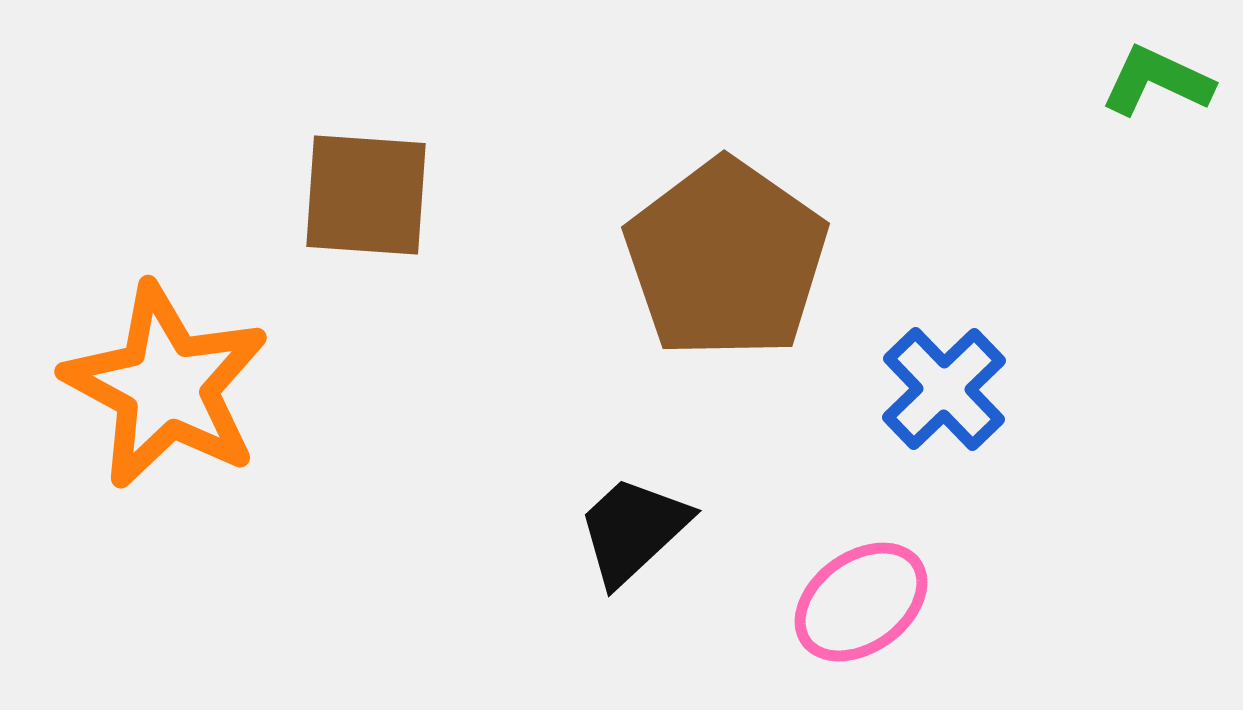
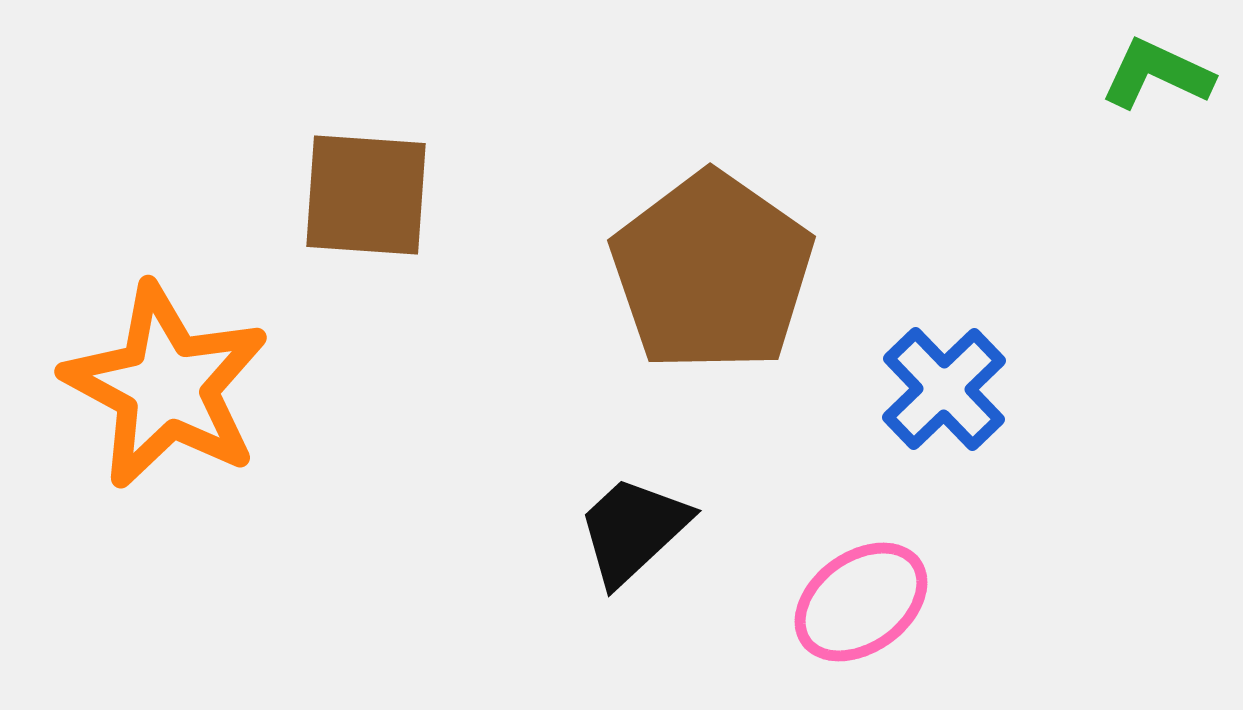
green L-shape: moved 7 px up
brown pentagon: moved 14 px left, 13 px down
